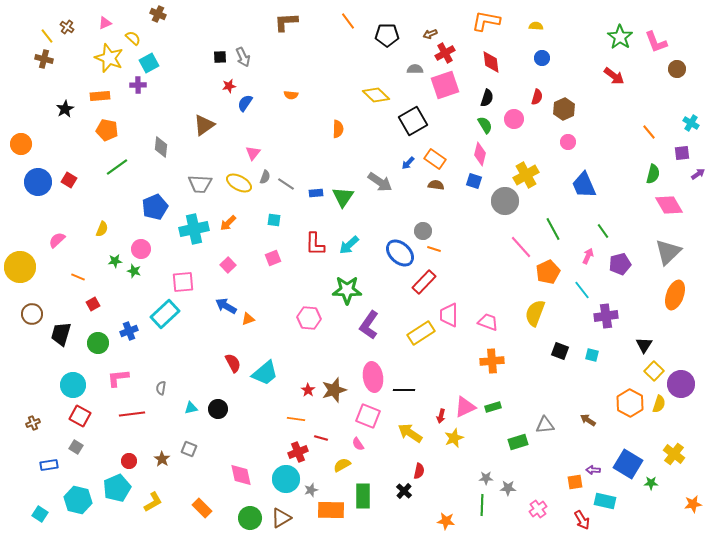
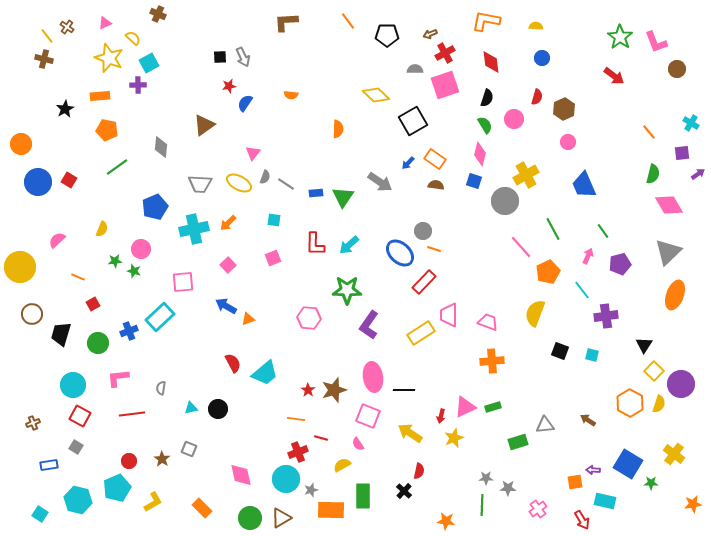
cyan rectangle at (165, 314): moved 5 px left, 3 px down
